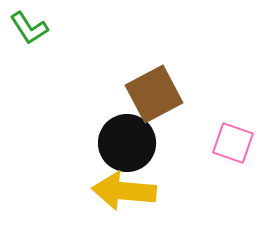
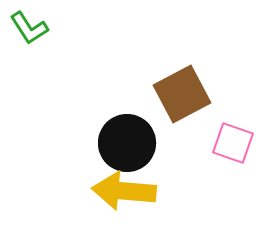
brown square: moved 28 px right
